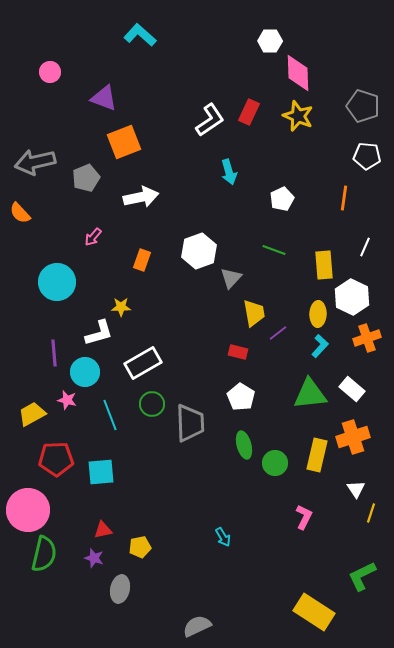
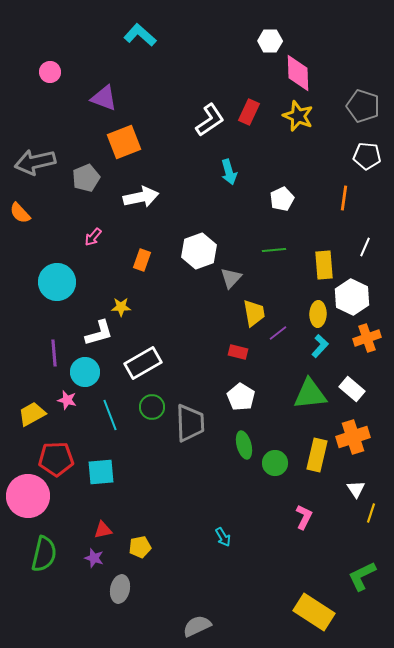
green line at (274, 250): rotated 25 degrees counterclockwise
green circle at (152, 404): moved 3 px down
pink circle at (28, 510): moved 14 px up
